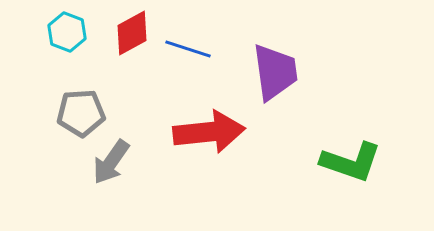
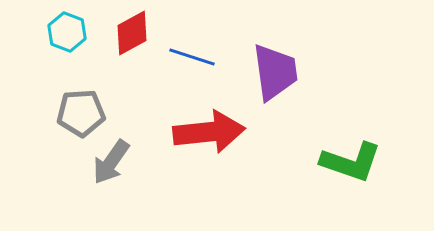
blue line: moved 4 px right, 8 px down
